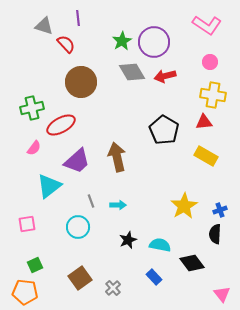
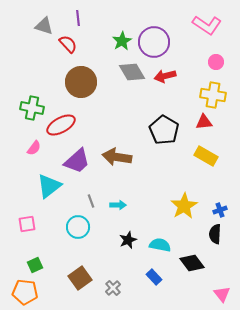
red semicircle: moved 2 px right
pink circle: moved 6 px right
green cross: rotated 25 degrees clockwise
brown arrow: rotated 68 degrees counterclockwise
